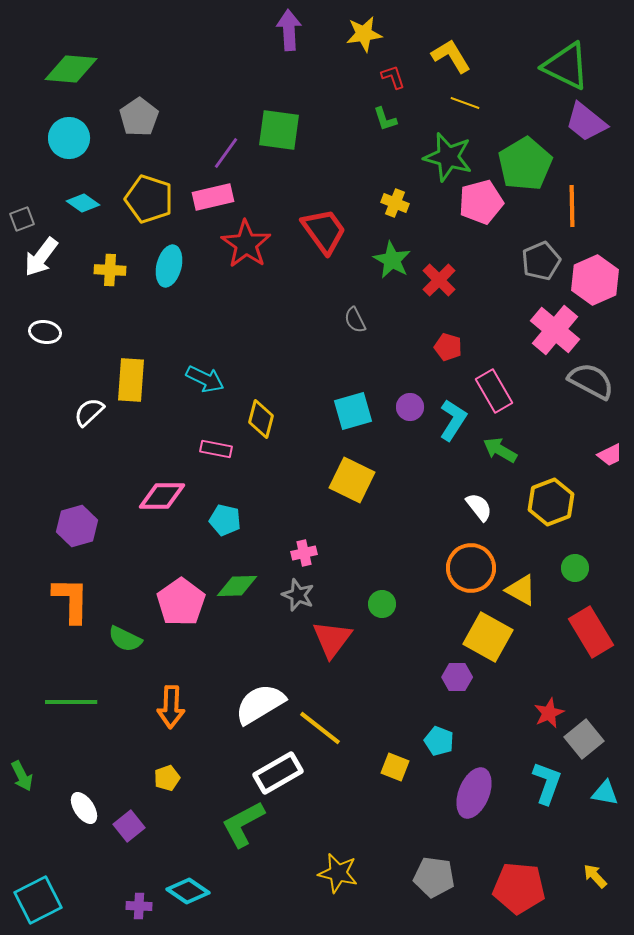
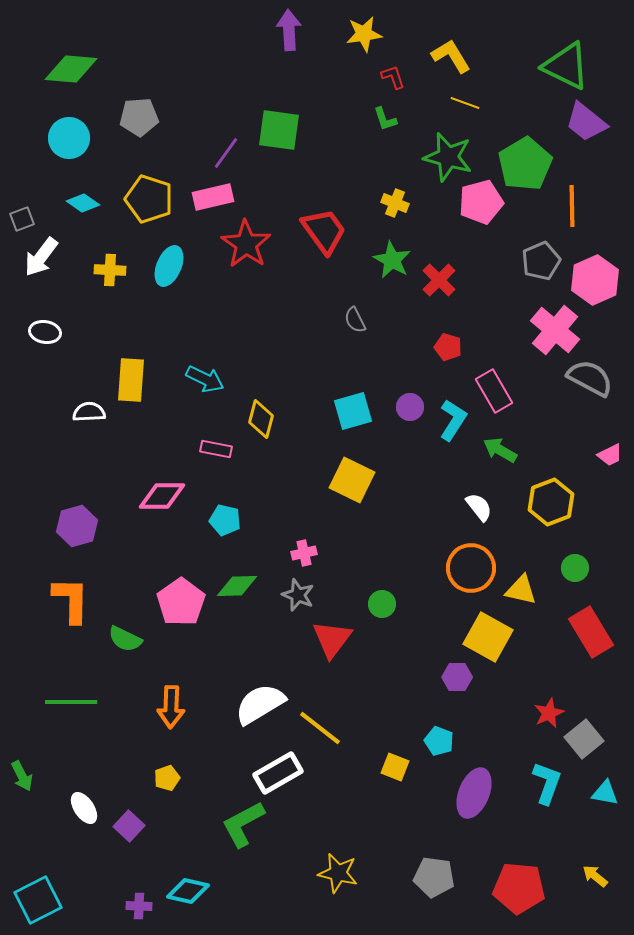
gray pentagon at (139, 117): rotated 30 degrees clockwise
cyan ellipse at (169, 266): rotated 9 degrees clockwise
gray semicircle at (591, 381): moved 1 px left, 3 px up
white semicircle at (89, 412): rotated 40 degrees clockwise
yellow triangle at (521, 590): rotated 16 degrees counterclockwise
purple square at (129, 826): rotated 8 degrees counterclockwise
yellow arrow at (595, 876): rotated 8 degrees counterclockwise
cyan diamond at (188, 891): rotated 21 degrees counterclockwise
